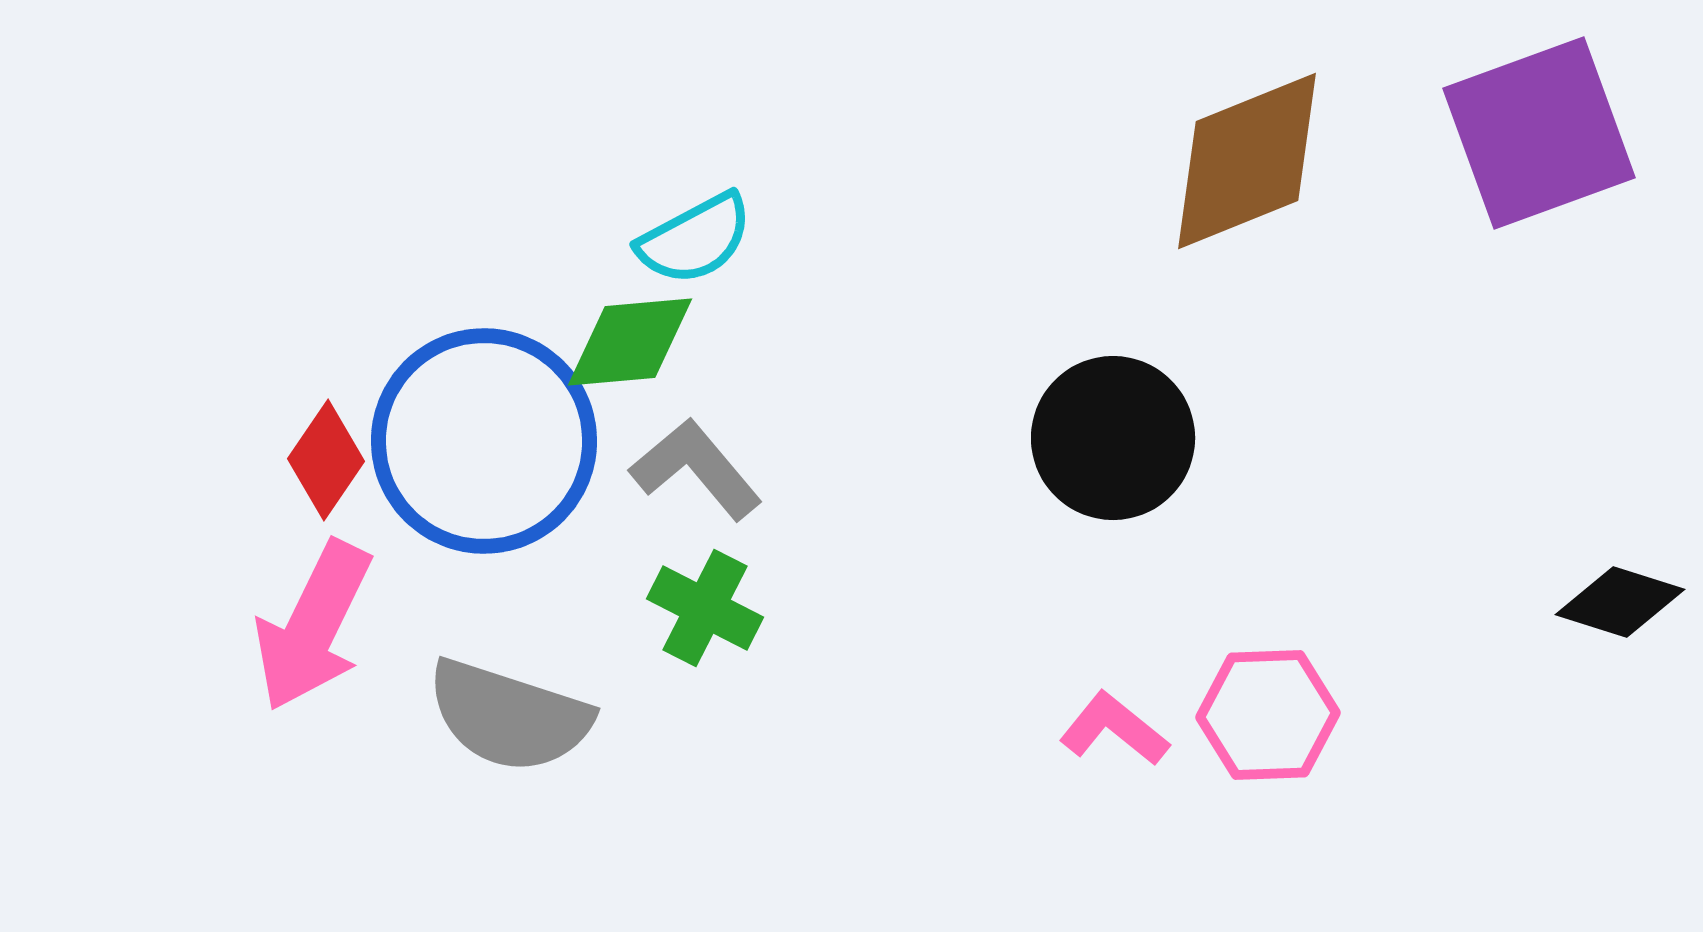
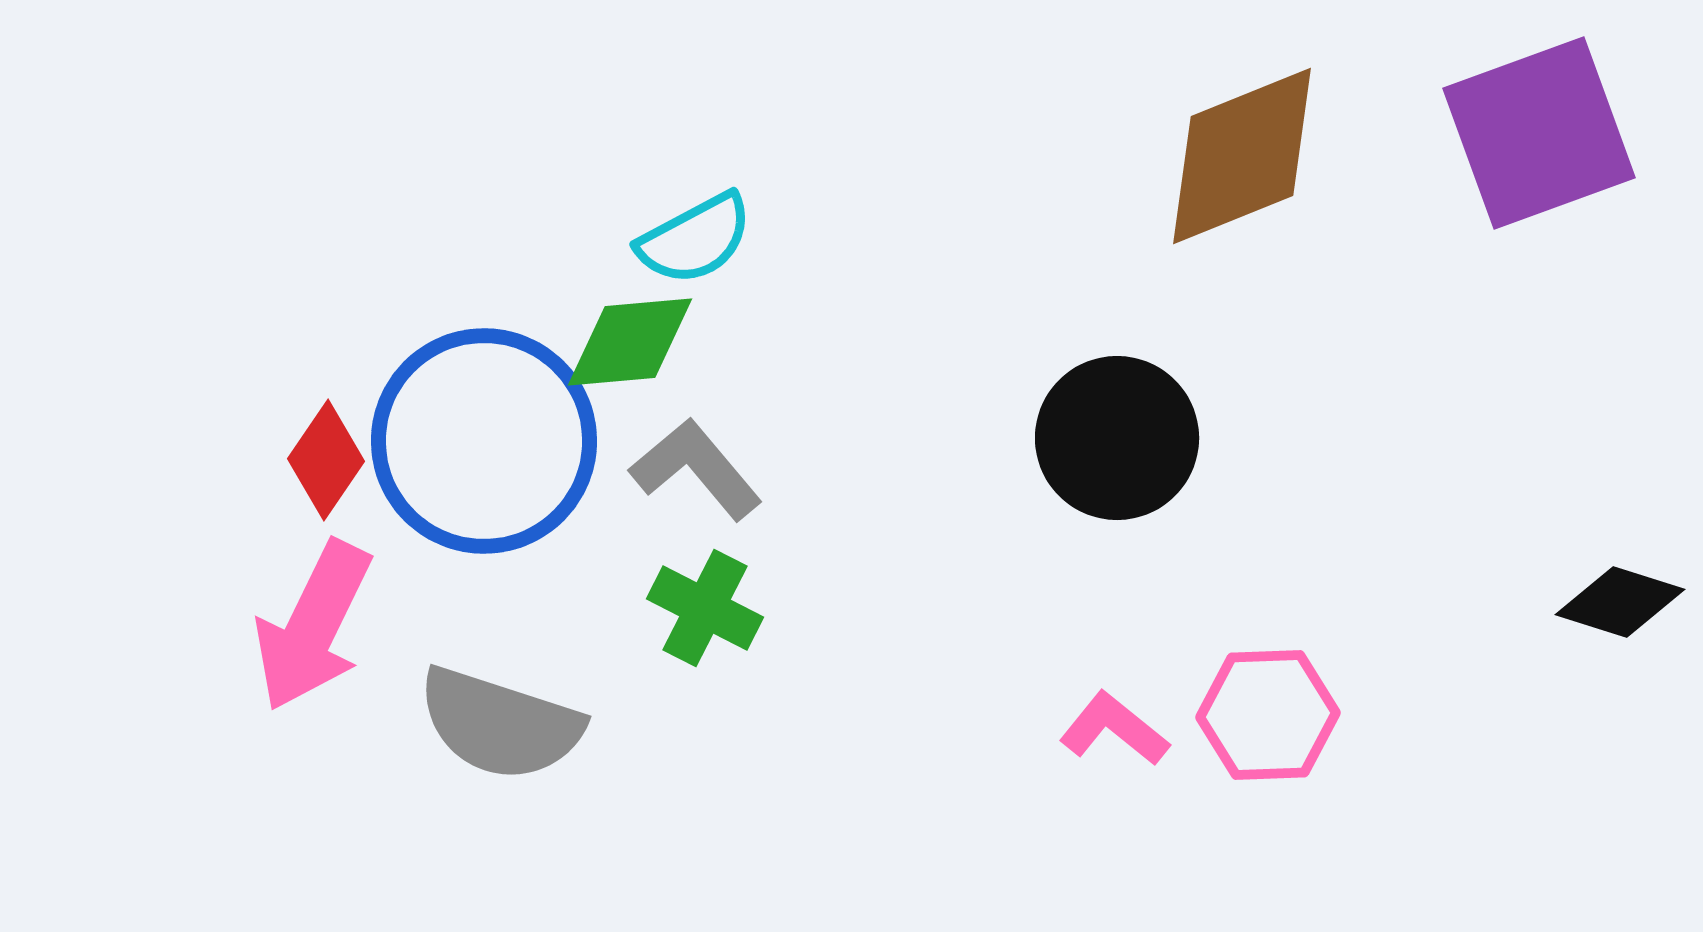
brown diamond: moved 5 px left, 5 px up
black circle: moved 4 px right
gray semicircle: moved 9 px left, 8 px down
